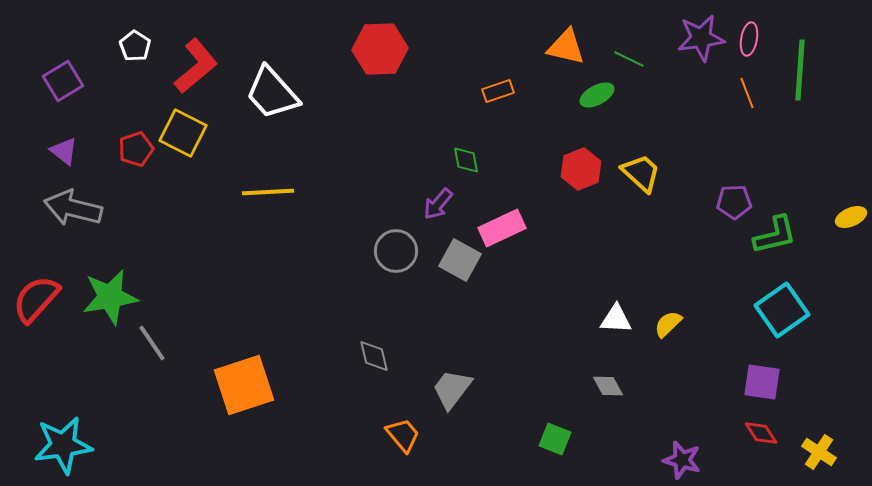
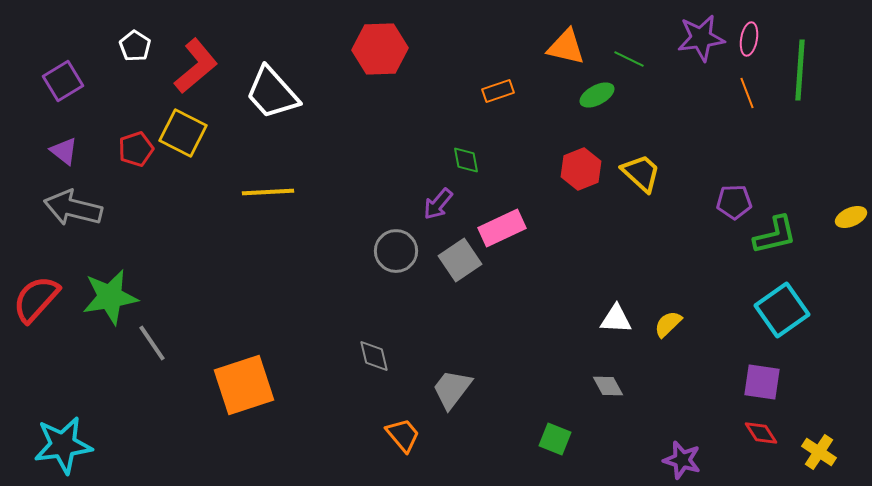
gray square at (460, 260): rotated 27 degrees clockwise
